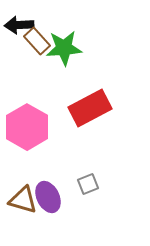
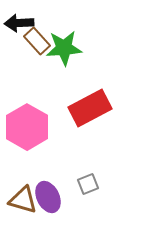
black arrow: moved 2 px up
